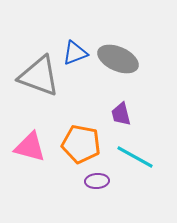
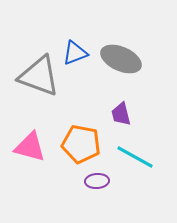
gray ellipse: moved 3 px right
